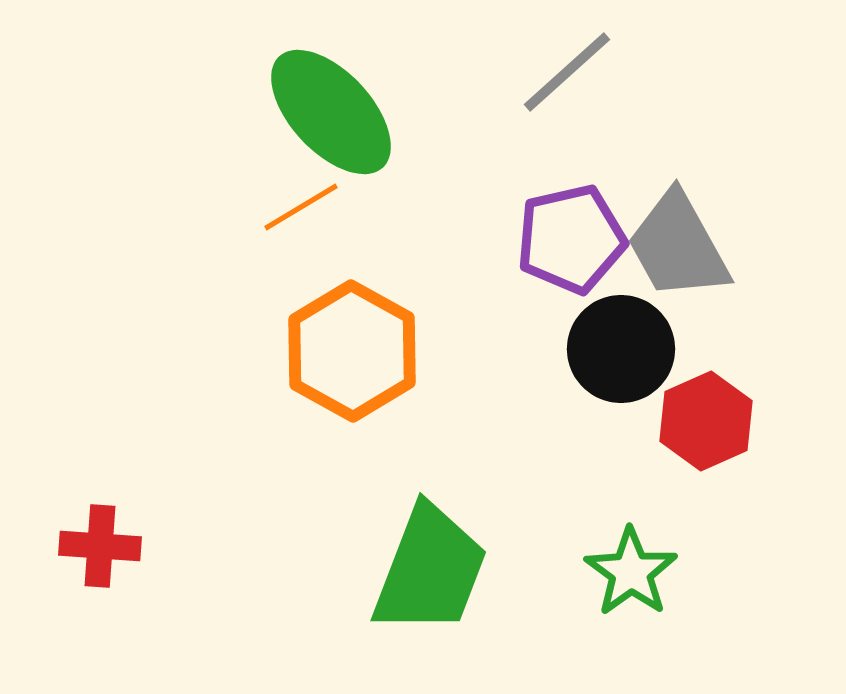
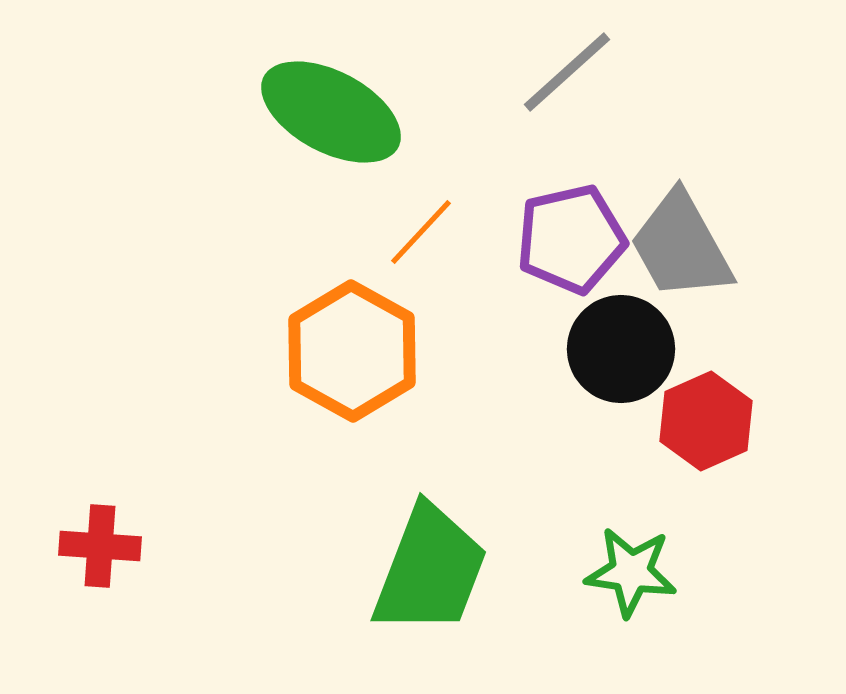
green ellipse: rotated 19 degrees counterclockwise
orange line: moved 120 px right, 25 px down; rotated 16 degrees counterclockwise
gray trapezoid: moved 3 px right
green star: rotated 28 degrees counterclockwise
